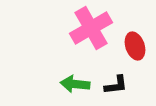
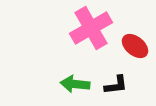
red ellipse: rotated 32 degrees counterclockwise
